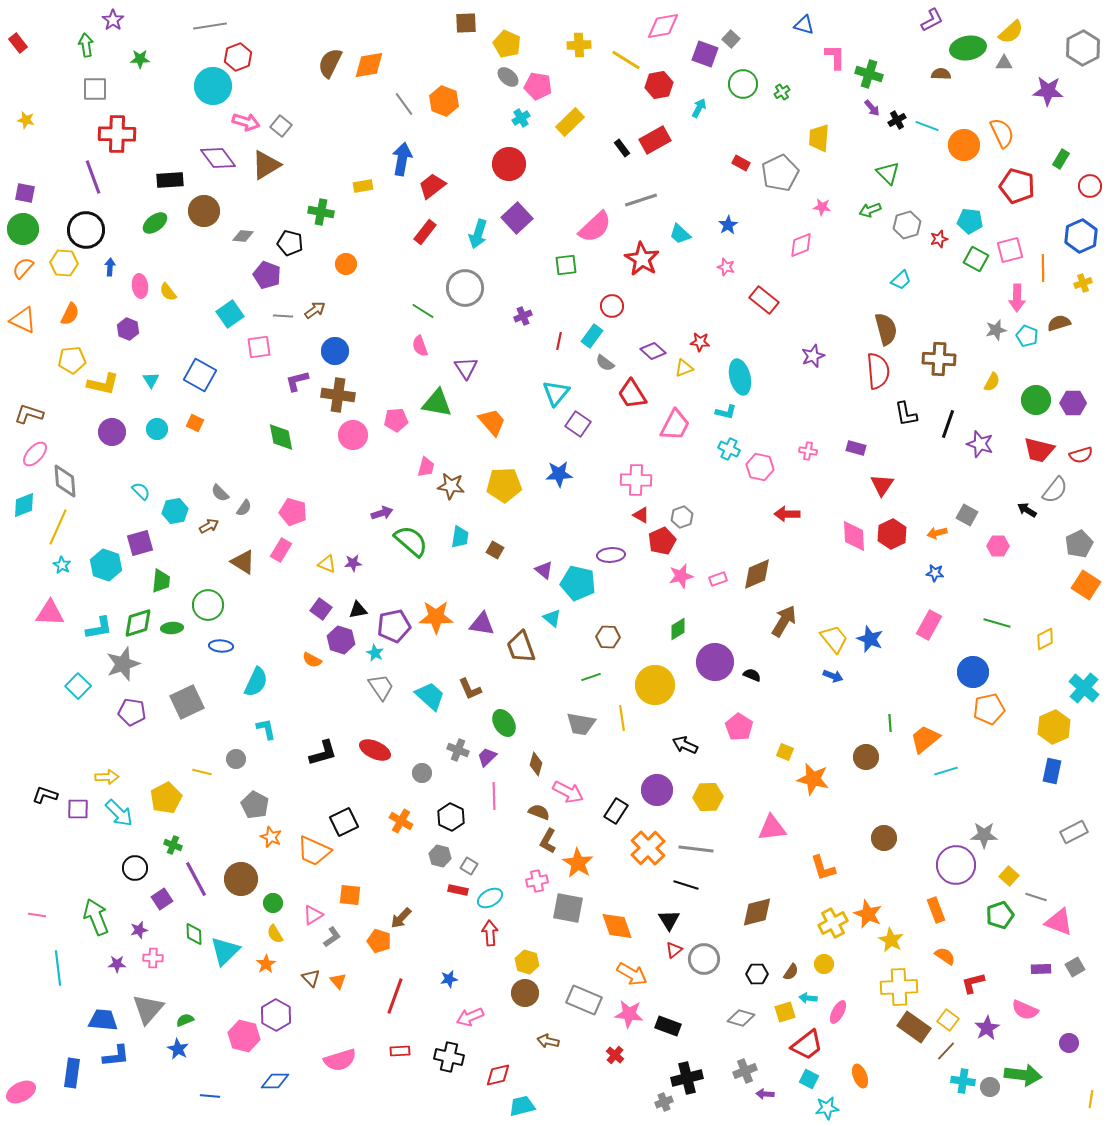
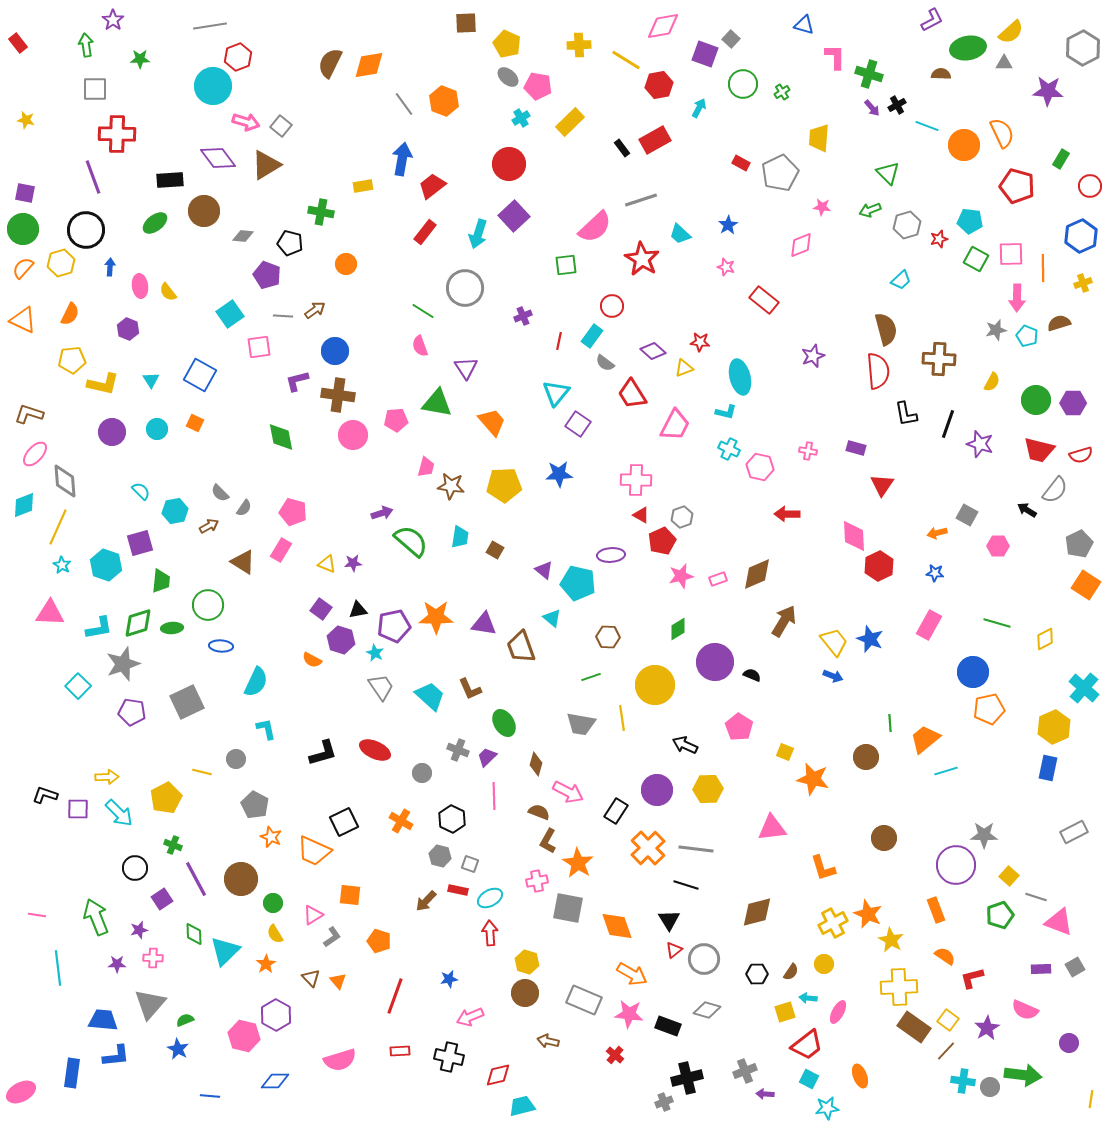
black cross at (897, 120): moved 15 px up
purple square at (517, 218): moved 3 px left, 2 px up
pink square at (1010, 250): moved 1 px right, 4 px down; rotated 12 degrees clockwise
yellow hexagon at (64, 263): moved 3 px left; rotated 20 degrees counterclockwise
red hexagon at (892, 534): moved 13 px left, 32 px down
purple triangle at (482, 624): moved 2 px right
yellow trapezoid at (834, 639): moved 3 px down
blue rectangle at (1052, 771): moved 4 px left, 3 px up
yellow hexagon at (708, 797): moved 8 px up
black hexagon at (451, 817): moved 1 px right, 2 px down
gray square at (469, 866): moved 1 px right, 2 px up; rotated 12 degrees counterclockwise
brown arrow at (401, 918): moved 25 px right, 17 px up
red L-shape at (973, 983): moved 1 px left, 5 px up
gray triangle at (148, 1009): moved 2 px right, 5 px up
gray diamond at (741, 1018): moved 34 px left, 8 px up
